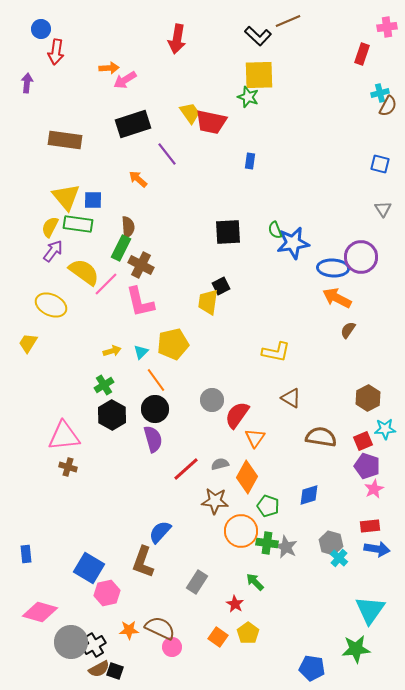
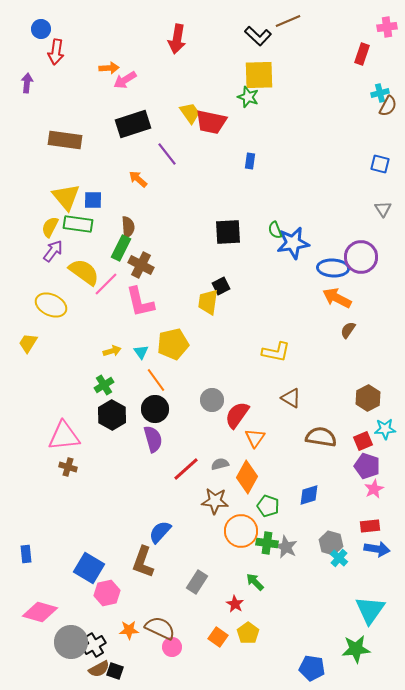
cyan triangle at (141, 352): rotated 21 degrees counterclockwise
